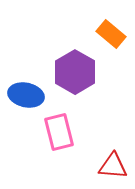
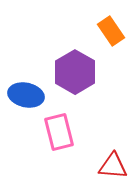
orange rectangle: moved 3 px up; rotated 16 degrees clockwise
